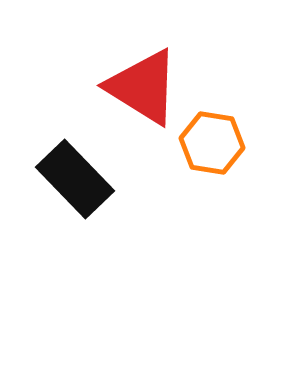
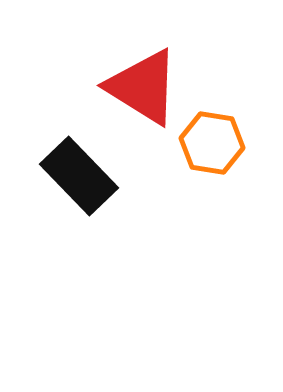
black rectangle: moved 4 px right, 3 px up
